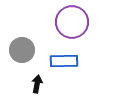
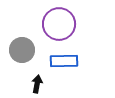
purple circle: moved 13 px left, 2 px down
